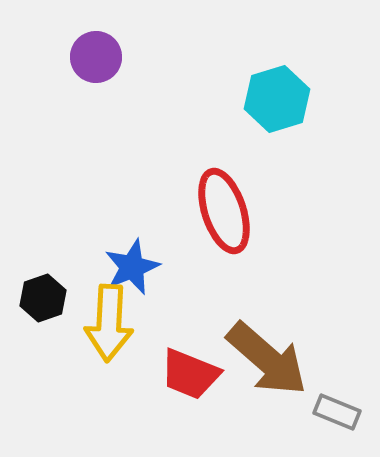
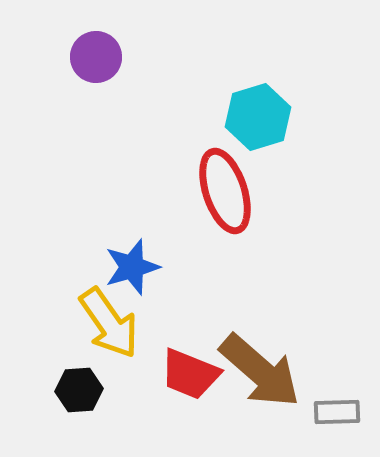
cyan hexagon: moved 19 px left, 18 px down
red ellipse: moved 1 px right, 20 px up
blue star: rotated 6 degrees clockwise
black hexagon: moved 36 px right, 92 px down; rotated 15 degrees clockwise
yellow arrow: rotated 38 degrees counterclockwise
brown arrow: moved 7 px left, 12 px down
gray rectangle: rotated 24 degrees counterclockwise
